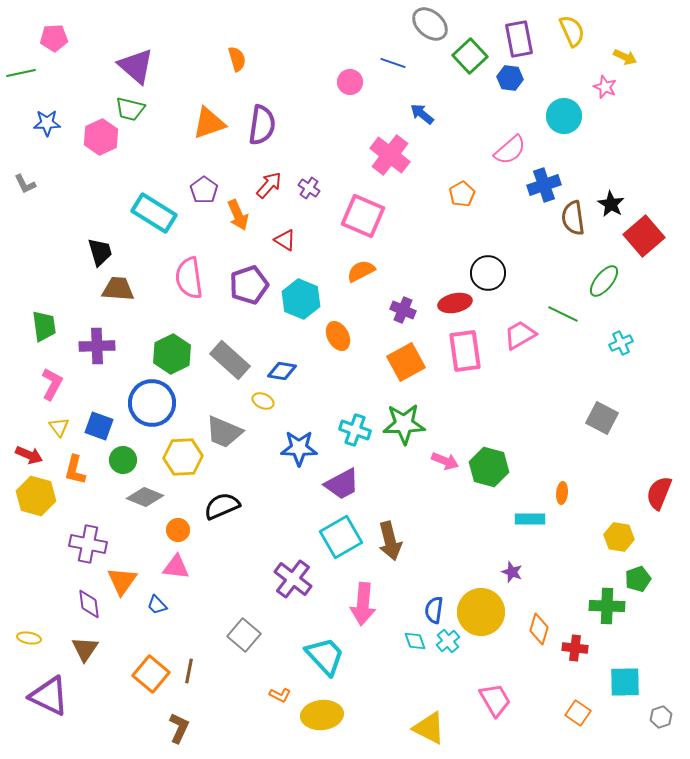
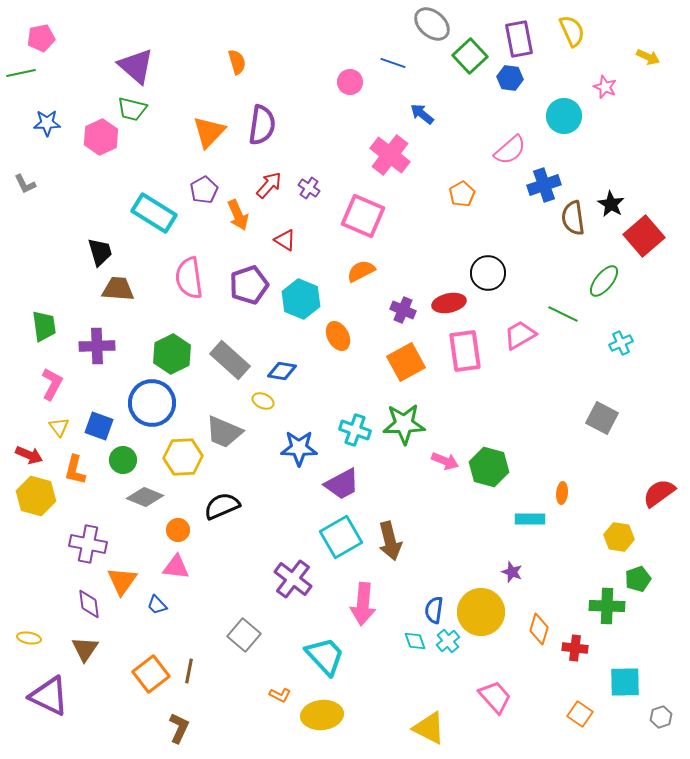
gray ellipse at (430, 24): moved 2 px right
pink pentagon at (54, 38): moved 13 px left; rotated 8 degrees counterclockwise
yellow arrow at (625, 57): moved 23 px right
orange semicircle at (237, 59): moved 3 px down
green trapezoid at (130, 109): moved 2 px right
orange triangle at (209, 123): moved 9 px down; rotated 27 degrees counterclockwise
purple pentagon at (204, 190): rotated 8 degrees clockwise
red ellipse at (455, 303): moved 6 px left
red semicircle at (659, 493): rotated 32 degrees clockwise
orange square at (151, 674): rotated 12 degrees clockwise
pink trapezoid at (495, 700): moved 3 px up; rotated 12 degrees counterclockwise
orange square at (578, 713): moved 2 px right, 1 px down
